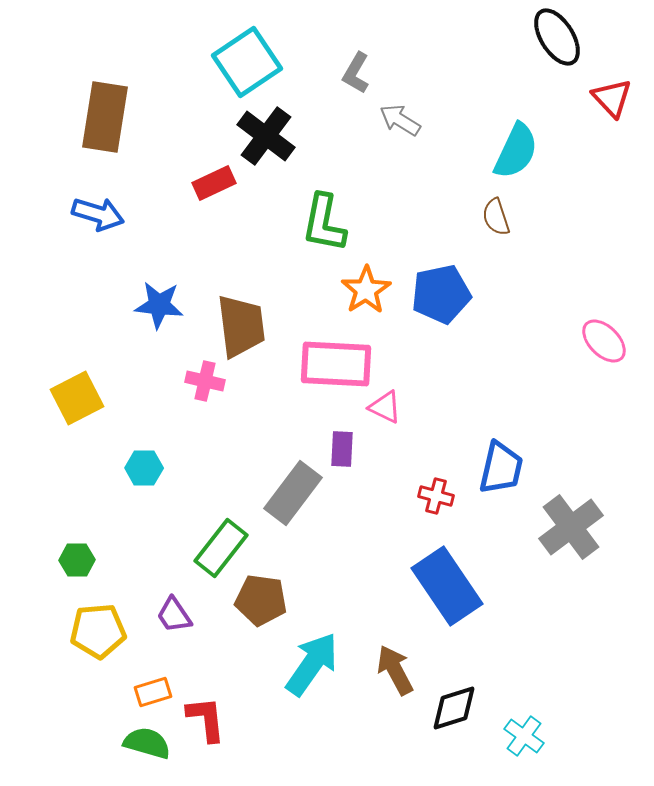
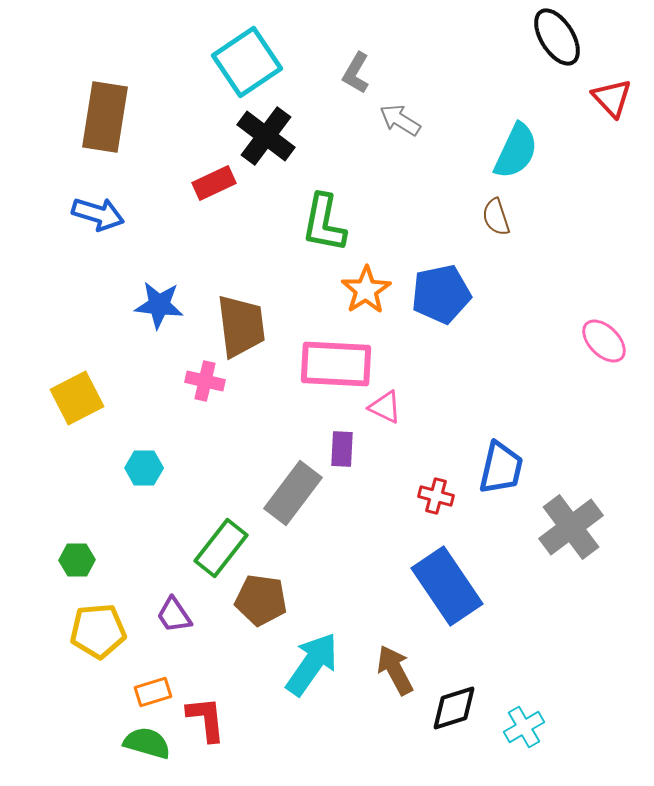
cyan cross: moved 9 px up; rotated 24 degrees clockwise
